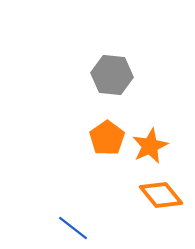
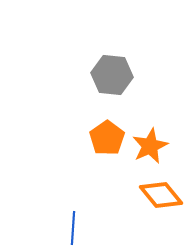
blue line: rotated 56 degrees clockwise
